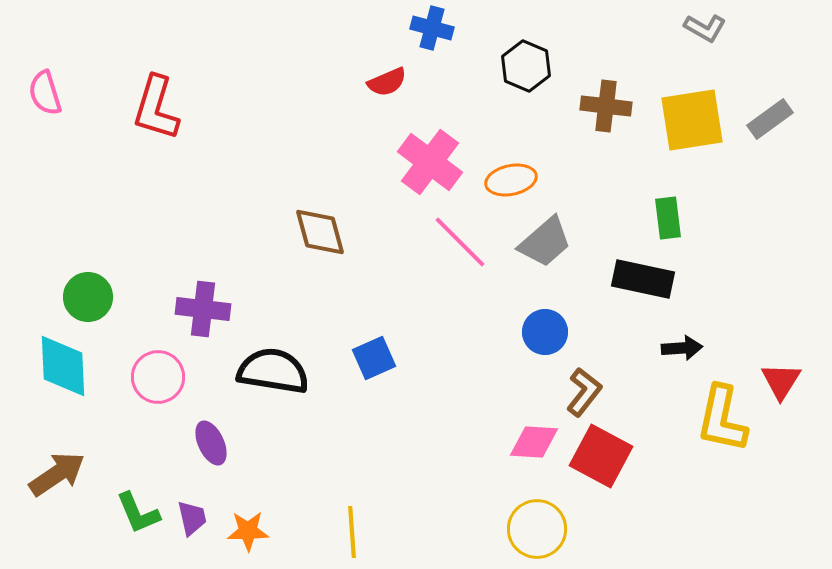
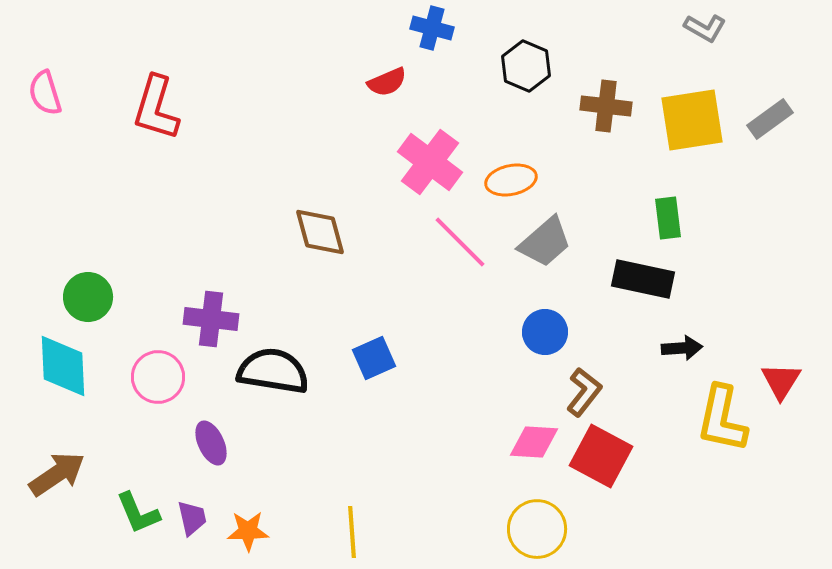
purple cross: moved 8 px right, 10 px down
